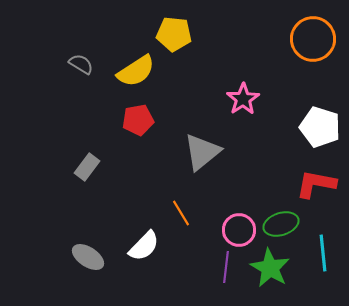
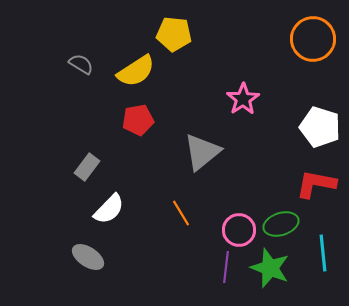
white semicircle: moved 35 px left, 37 px up
green star: rotated 9 degrees counterclockwise
